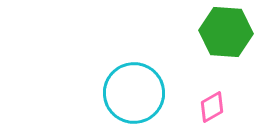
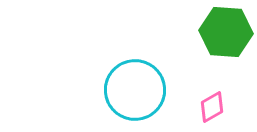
cyan circle: moved 1 px right, 3 px up
